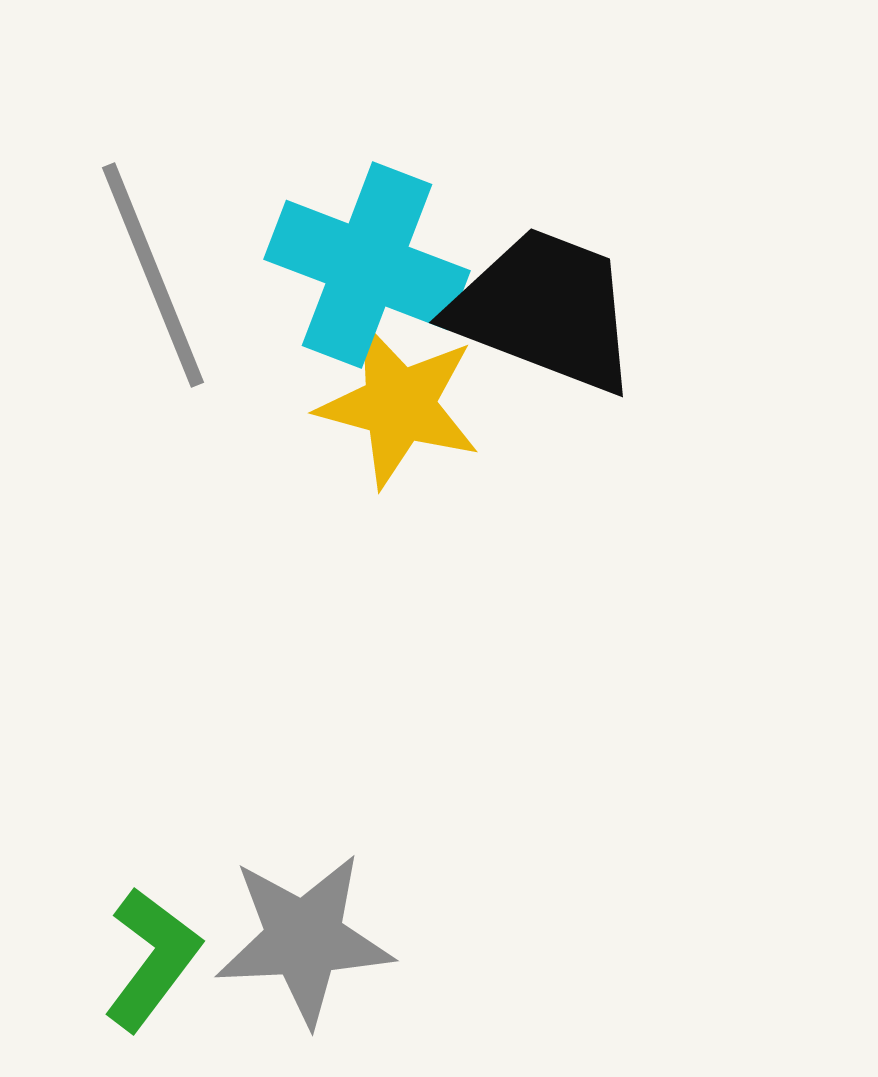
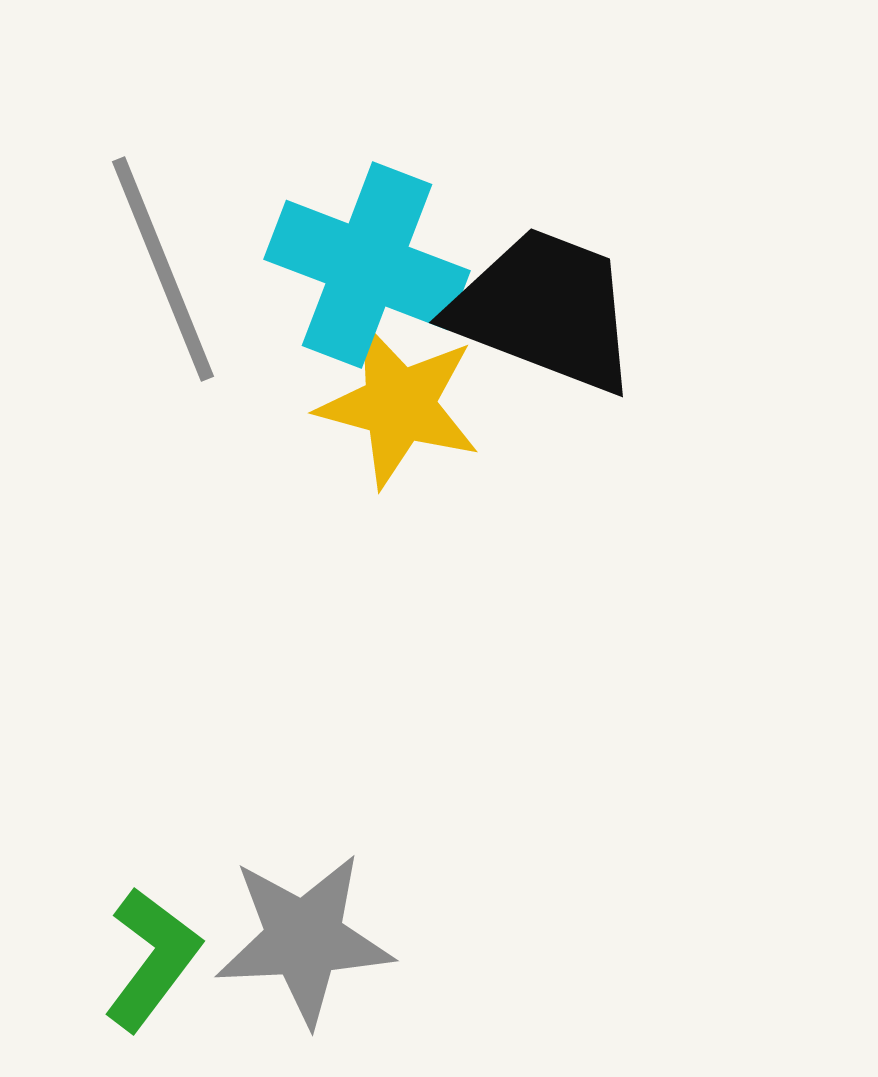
gray line: moved 10 px right, 6 px up
